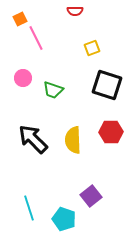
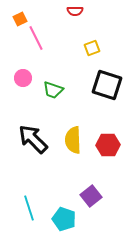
red hexagon: moved 3 px left, 13 px down
